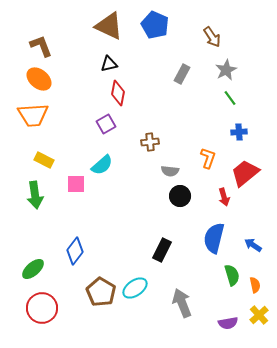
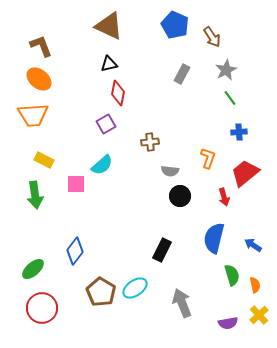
blue pentagon: moved 20 px right
